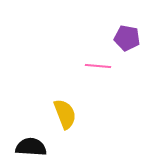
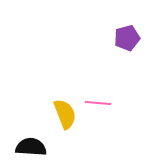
purple pentagon: rotated 25 degrees counterclockwise
pink line: moved 37 px down
